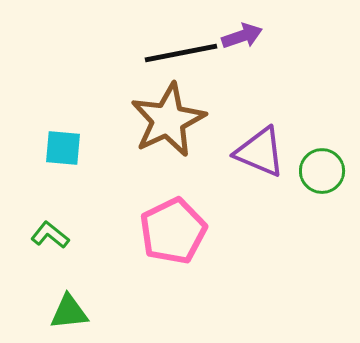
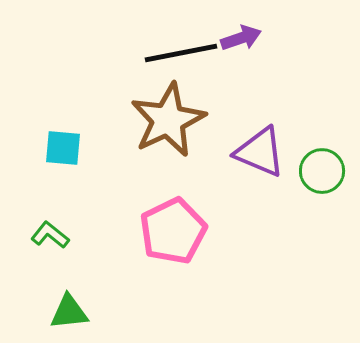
purple arrow: moved 1 px left, 2 px down
